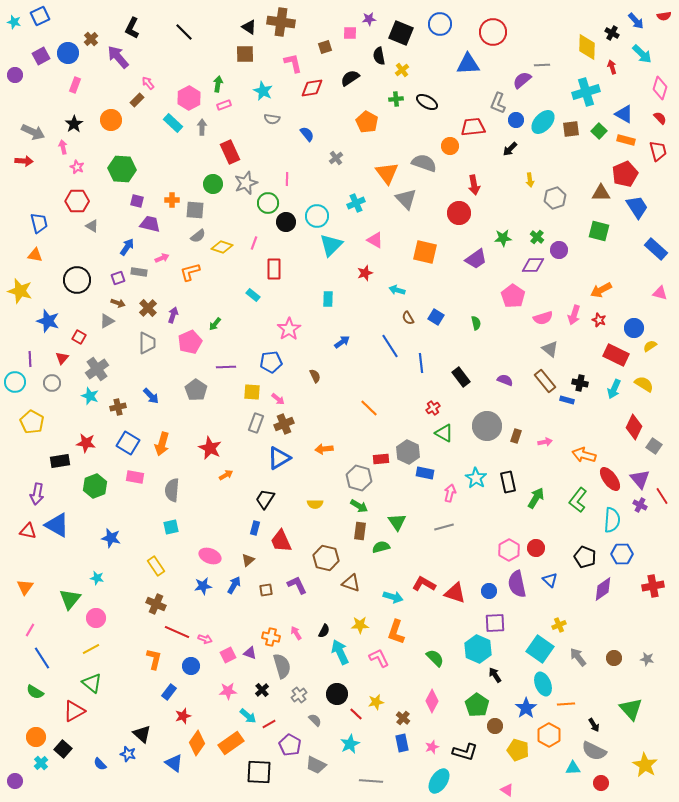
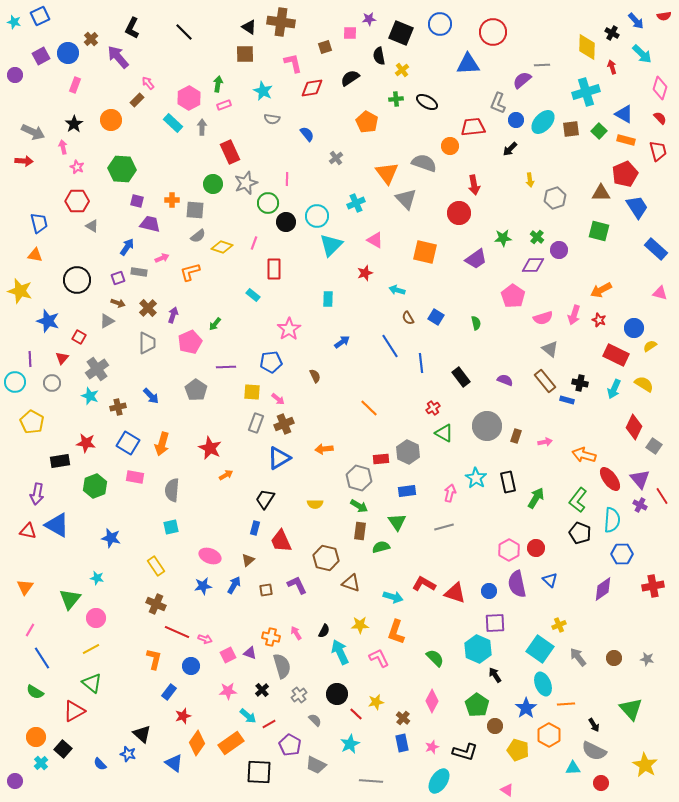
blue rectangle at (425, 473): moved 18 px left, 18 px down; rotated 18 degrees counterclockwise
black pentagon at (585, 557): moved 5 px left, 24 px up
